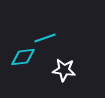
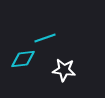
cyan diamond: moved 2 px down
